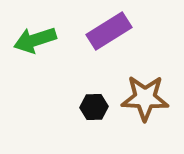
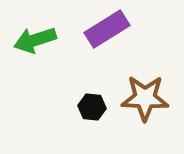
purple rectangle: moved 2 px left, 2 px up
black hexagon: moved 2 px left; rotated 8 degrees clockwise
